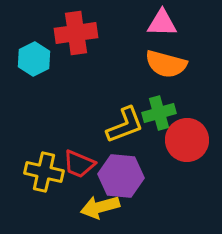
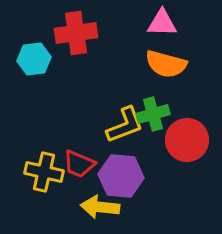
cyan hexagon: rotated 20 degrees clockwise
green cross: moved 6 px left, 1 px down
yellow arrow: rotated 21 degrees clockwise
